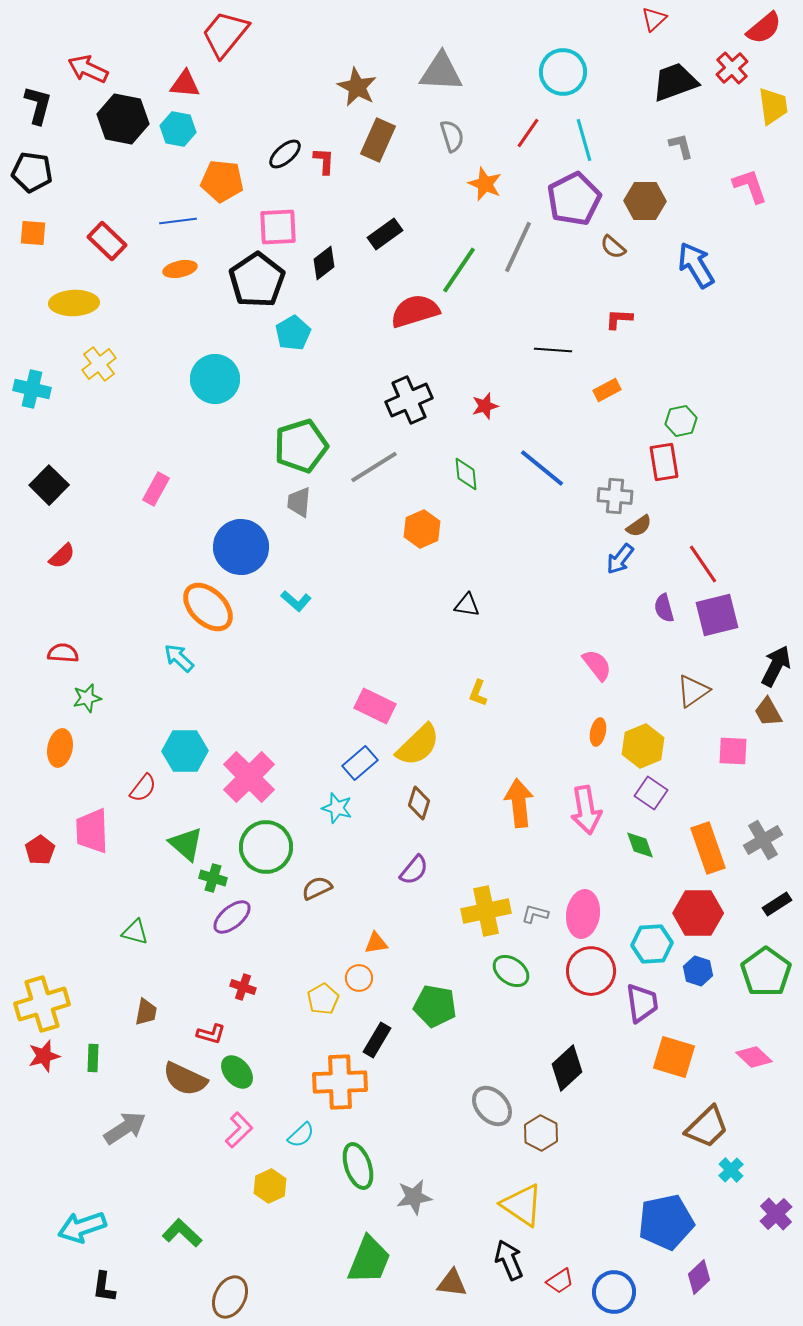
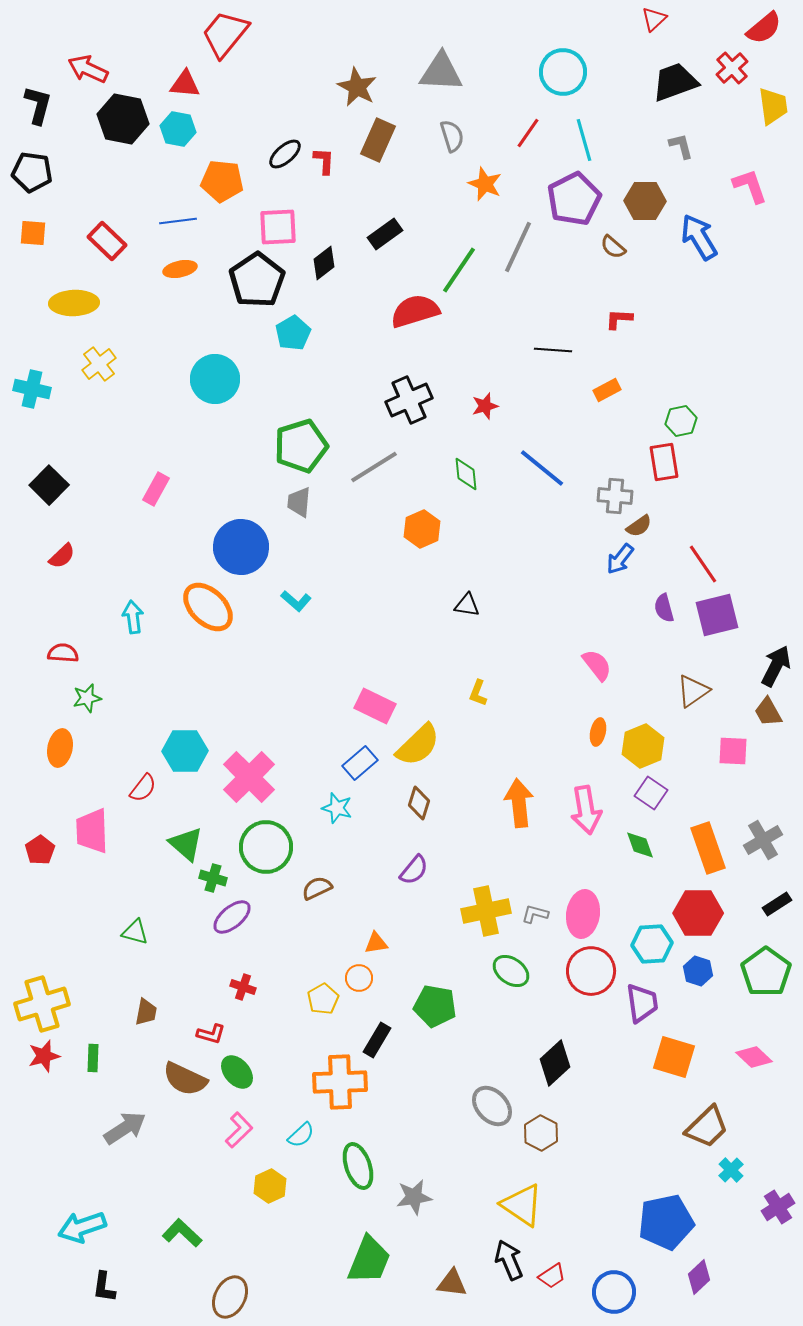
blue arrow at (696, 265): moved 3 px right, 28 px up
cyan arrow at (179, 658): moved 46 px left, 41 px up; rotated 40 degrees clockwise
black diamond at (567, 1068): moved 12 px left, 5 px up
purple cross at (776, 1214): moved 2 px right, 7 px up; rotated 12 degrees clockwise
red trapezoid at (560, 1281): moved 8 px left, 5 px up
